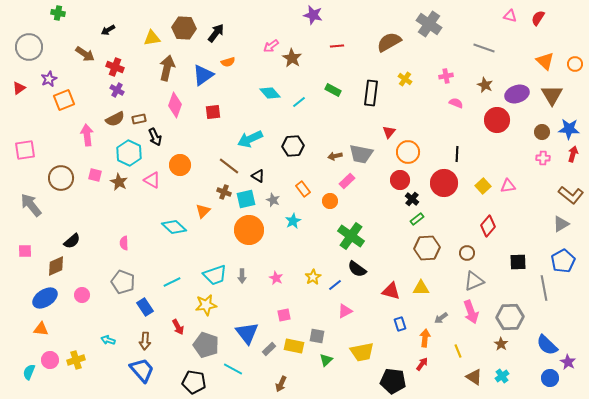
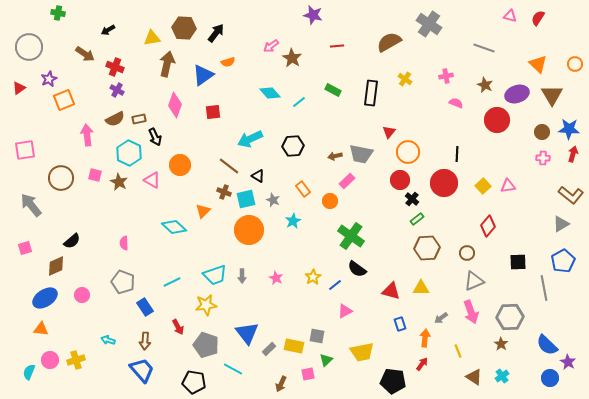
orange triangle at (545, 61): moved 7 px left, 3 px down
brown arrow at (167, 68): moved 4 px up
pink square at (25, 251): moved 3 px up; rotated 16 degrees counterclockwise
pink square at (284, 315): moved 24 px right, 59 px down
